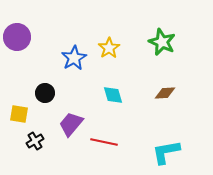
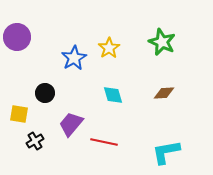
brown diamond: moved 1 px left
